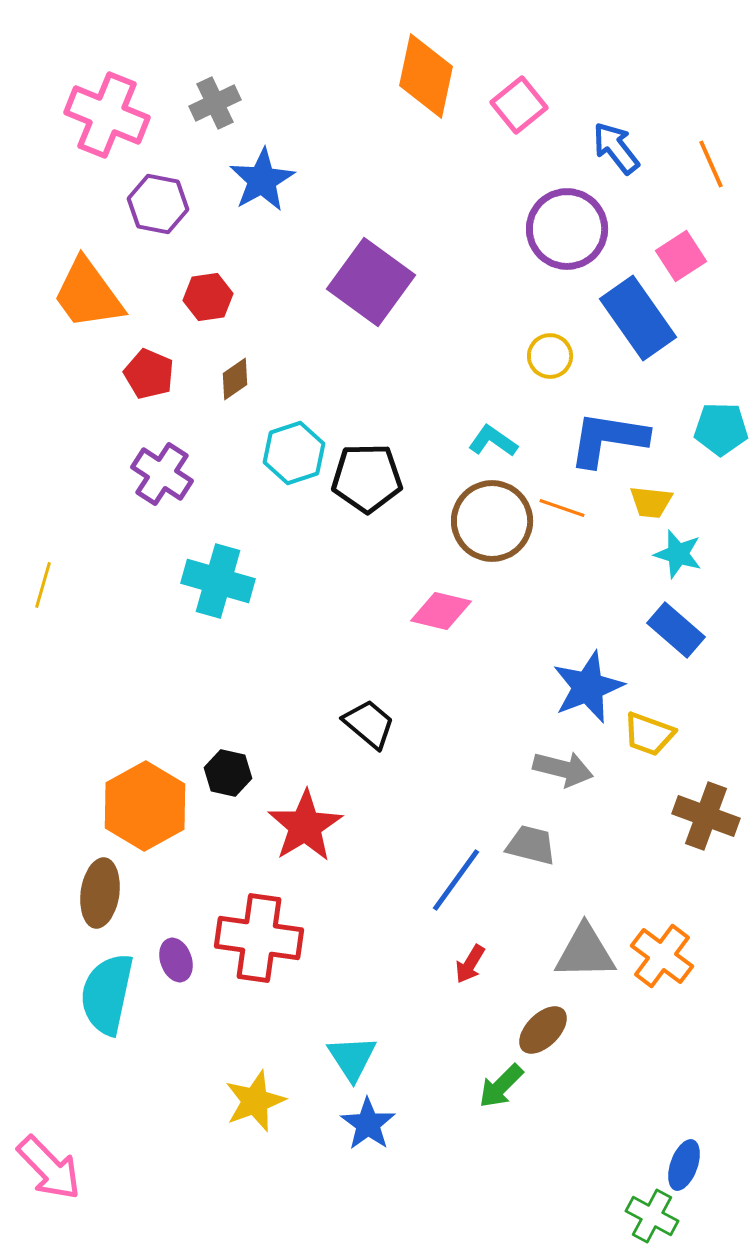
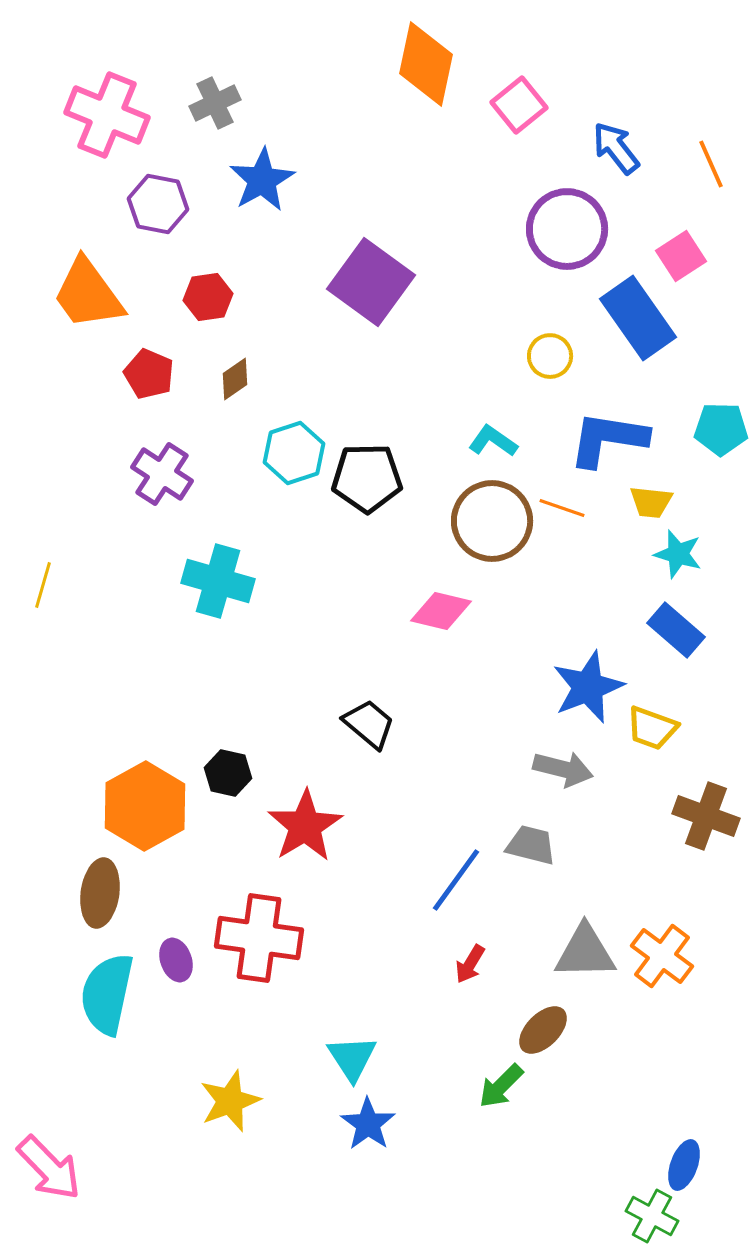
orange diamond at (426, 76): moved 12 px up
yellow trapezoid at (649, 734): moved 3 px right, 6 px up
yellow star at (255, 1101): moved 25 px left
